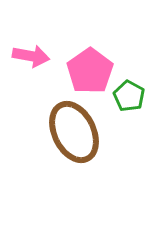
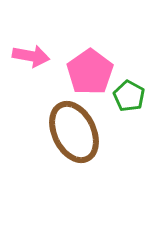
pink pentagon: moved 1 px down
